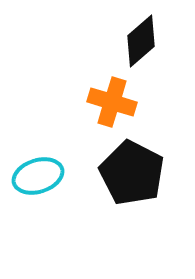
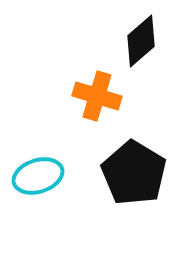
orange cross: moved 15 px left, 6 px up
black pentagon: moved 2 px right; rotated 4 degrees clockwise
